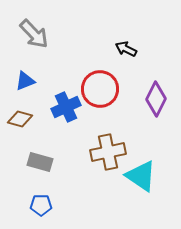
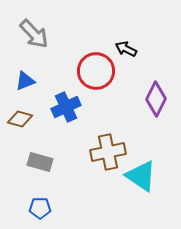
red circle: moved 4 px left, 18 px up
blue pentagon: moved 1 px left, 3 px down
